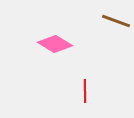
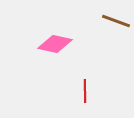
pink diamond: rotated 20 degrees counterclockwise
